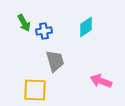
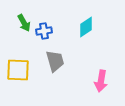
pink arrow: rotated 100 degrees counterclockwise
yellow square: moved 17 px left, 20 px up
